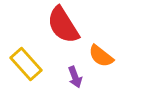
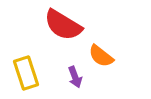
red semicircle: rotated 27 degrees counterclockwise
yellow rectangle: moved 9 px down; rotated 24 degrees clockwise
